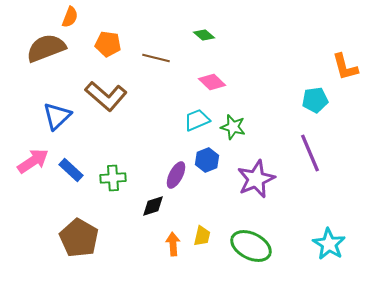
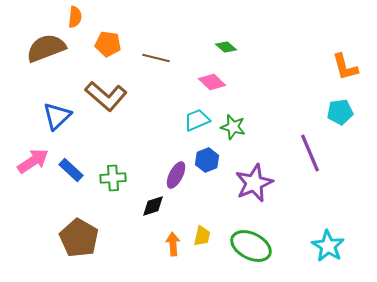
orange semicircle: moved 5 px right; rotated 15 degrees counterclockwise
green diamond: moved 22 px right, 12 px down
cyan pentagon: moved 25 px right, 12 px down
purple star: moved 2 px left, 4 px down
cyan star: moved 1 px left, 2 px down
